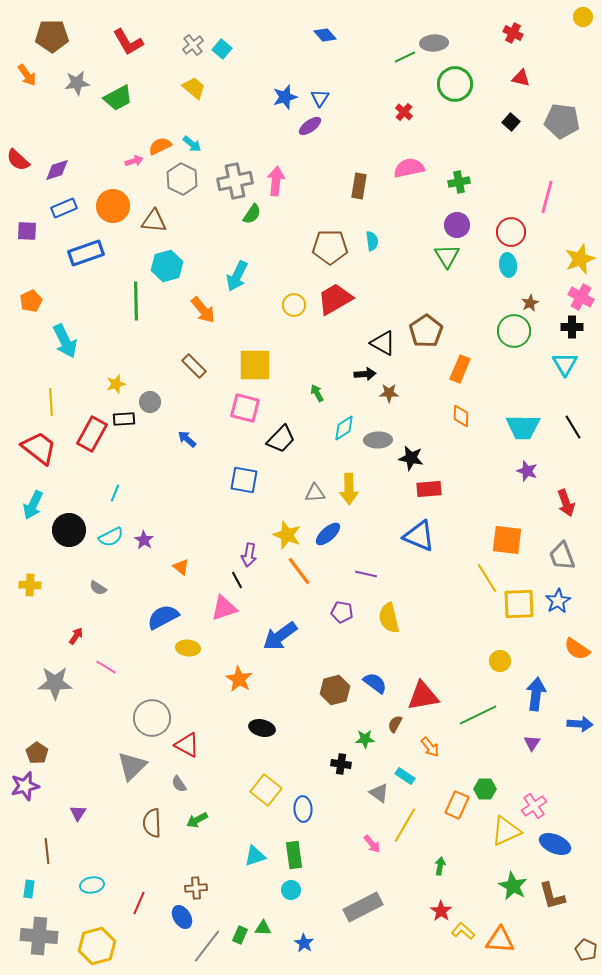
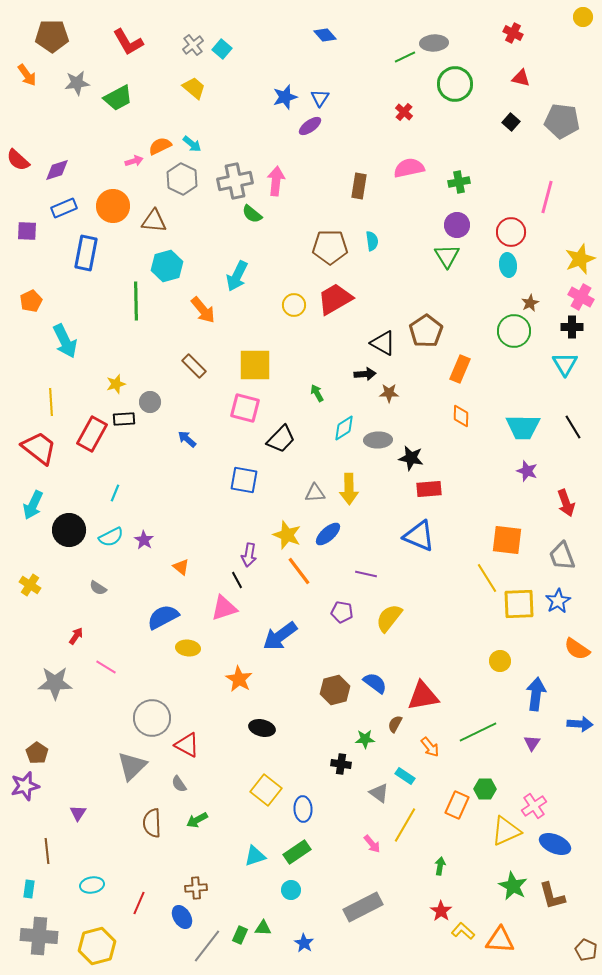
green semicircle at (252, 214): rotated 95 degrees clockwise
blue rectangle at (86, 253): rotated 60 degrees counterclockwise
yellow cross at (30, 585): rotated 30 degrees clockwise
yellow semicircle at (389, 618): rotated 52 degrees clockwise
green line at (478, 715): moved 17 px down
green rectangle at (294, 855): moved 3 px right, 3 px up; rotated 64 degrees clockwise
